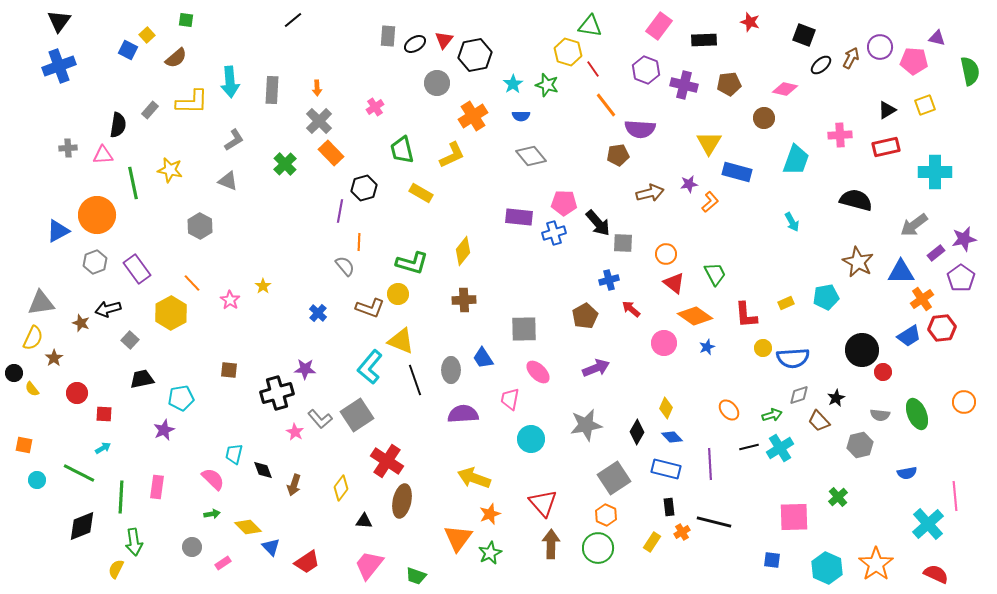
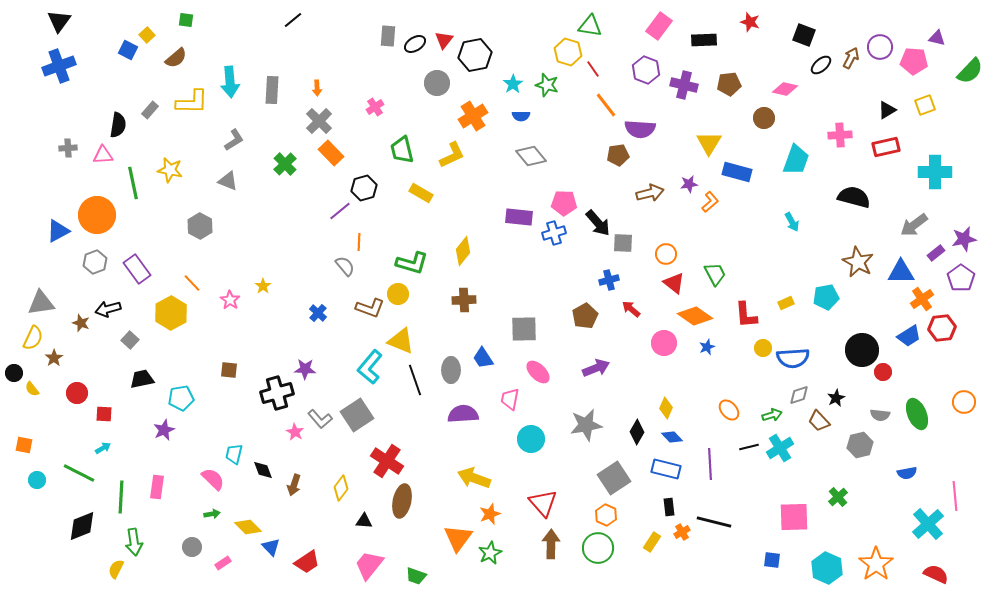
green semicircle at (970, 71): rotated 56 degrees clockwise
black semicircle at (856, 200): moved 2 px left, 3 px up
purple line at (340, 211): rotated 40 degrees clockwise
